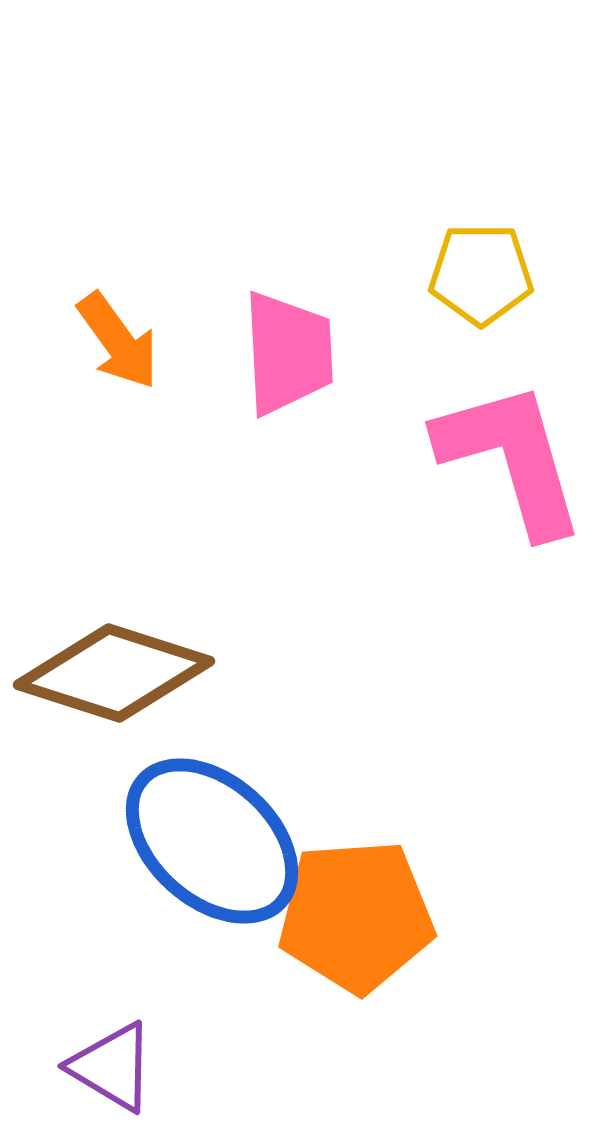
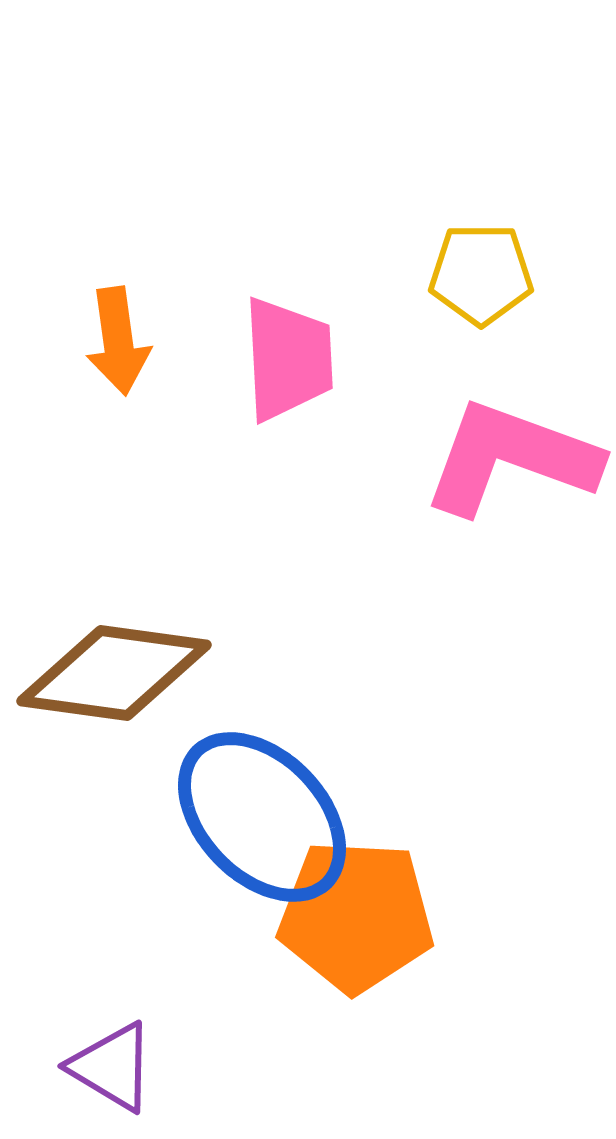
orange arrow: rotated 28 degrees clockwise
pink trapezoid: moved 6 px down
pink L-shape: rotated 54 degrees counterclockwise
brown diamond: rotated 10 degrees counterclockwise
blue ellipse: moved 50 px right, 24 px up; rotated 4 degrees clockwise
orange pentagon: rotated 7 degrees clockwise
